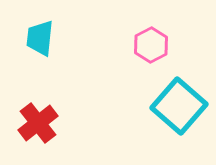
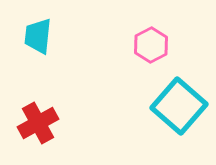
cyan trapezoid: moved 2 px left, 2 px up
red cross: rotated 9 degrees clockwise
